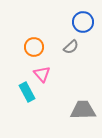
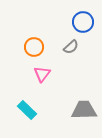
pink triangle: rotated 18 degrees clockwise
cyan rectangle: moved 18 px down; rotated 18 degrees counterclockwise
gray trapezoid: moved 1 px right
